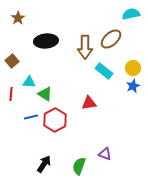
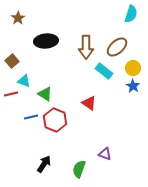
cyan semicircle: rotated 120 degrees clockwise
brown ellipse: moved 6 px right, 8 px down
brown arrow: moved 1 px right
cyan triangle: moved 5 px left, 1 px up; rotated 16 degrees clockwise
blue star: rotated 16 degrees counterclockwise
red line: rotated 72 degrees clockwise
red triangle: rotated 42 degrees clockwise
red hexagon: rotated 10 degrees counterclockwise
green semicircle: moved 3 px down
